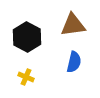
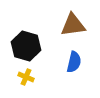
black hexagon: moved 1 px left, 9 px down; rotated 12 degrees counterclockwise
